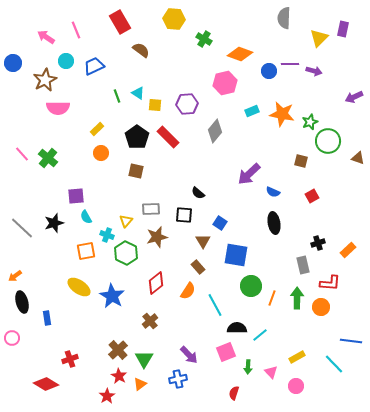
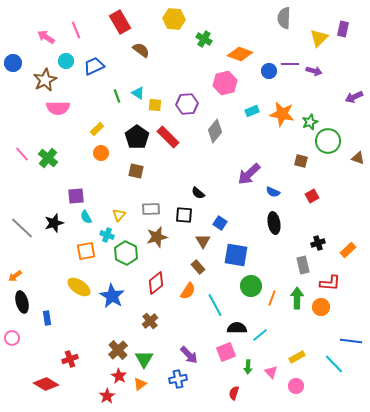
yellow triangle at (126, 221): moved 7 px left, 6 px up
